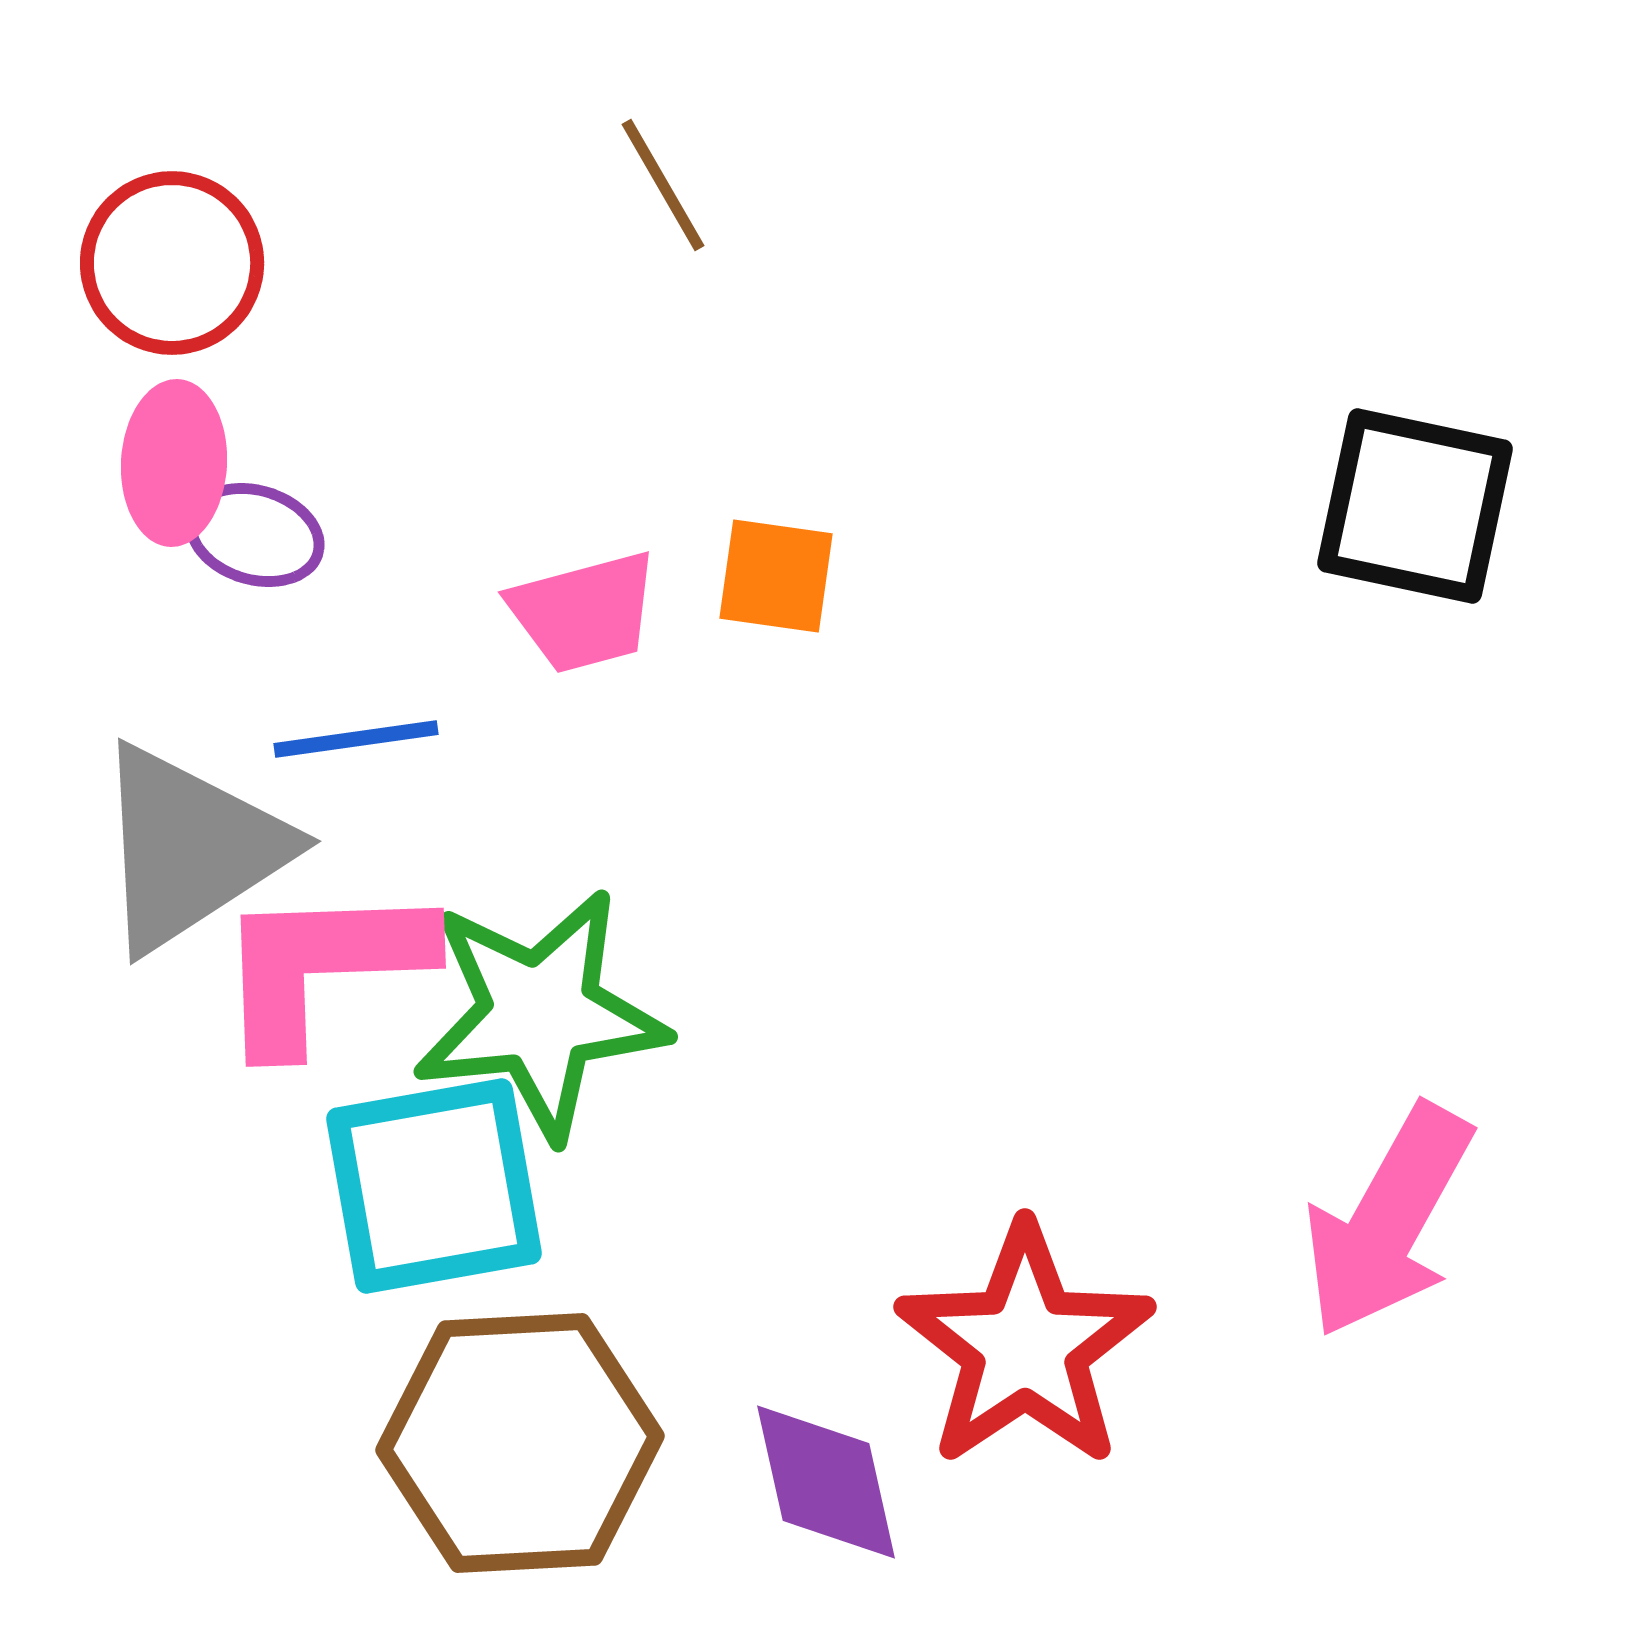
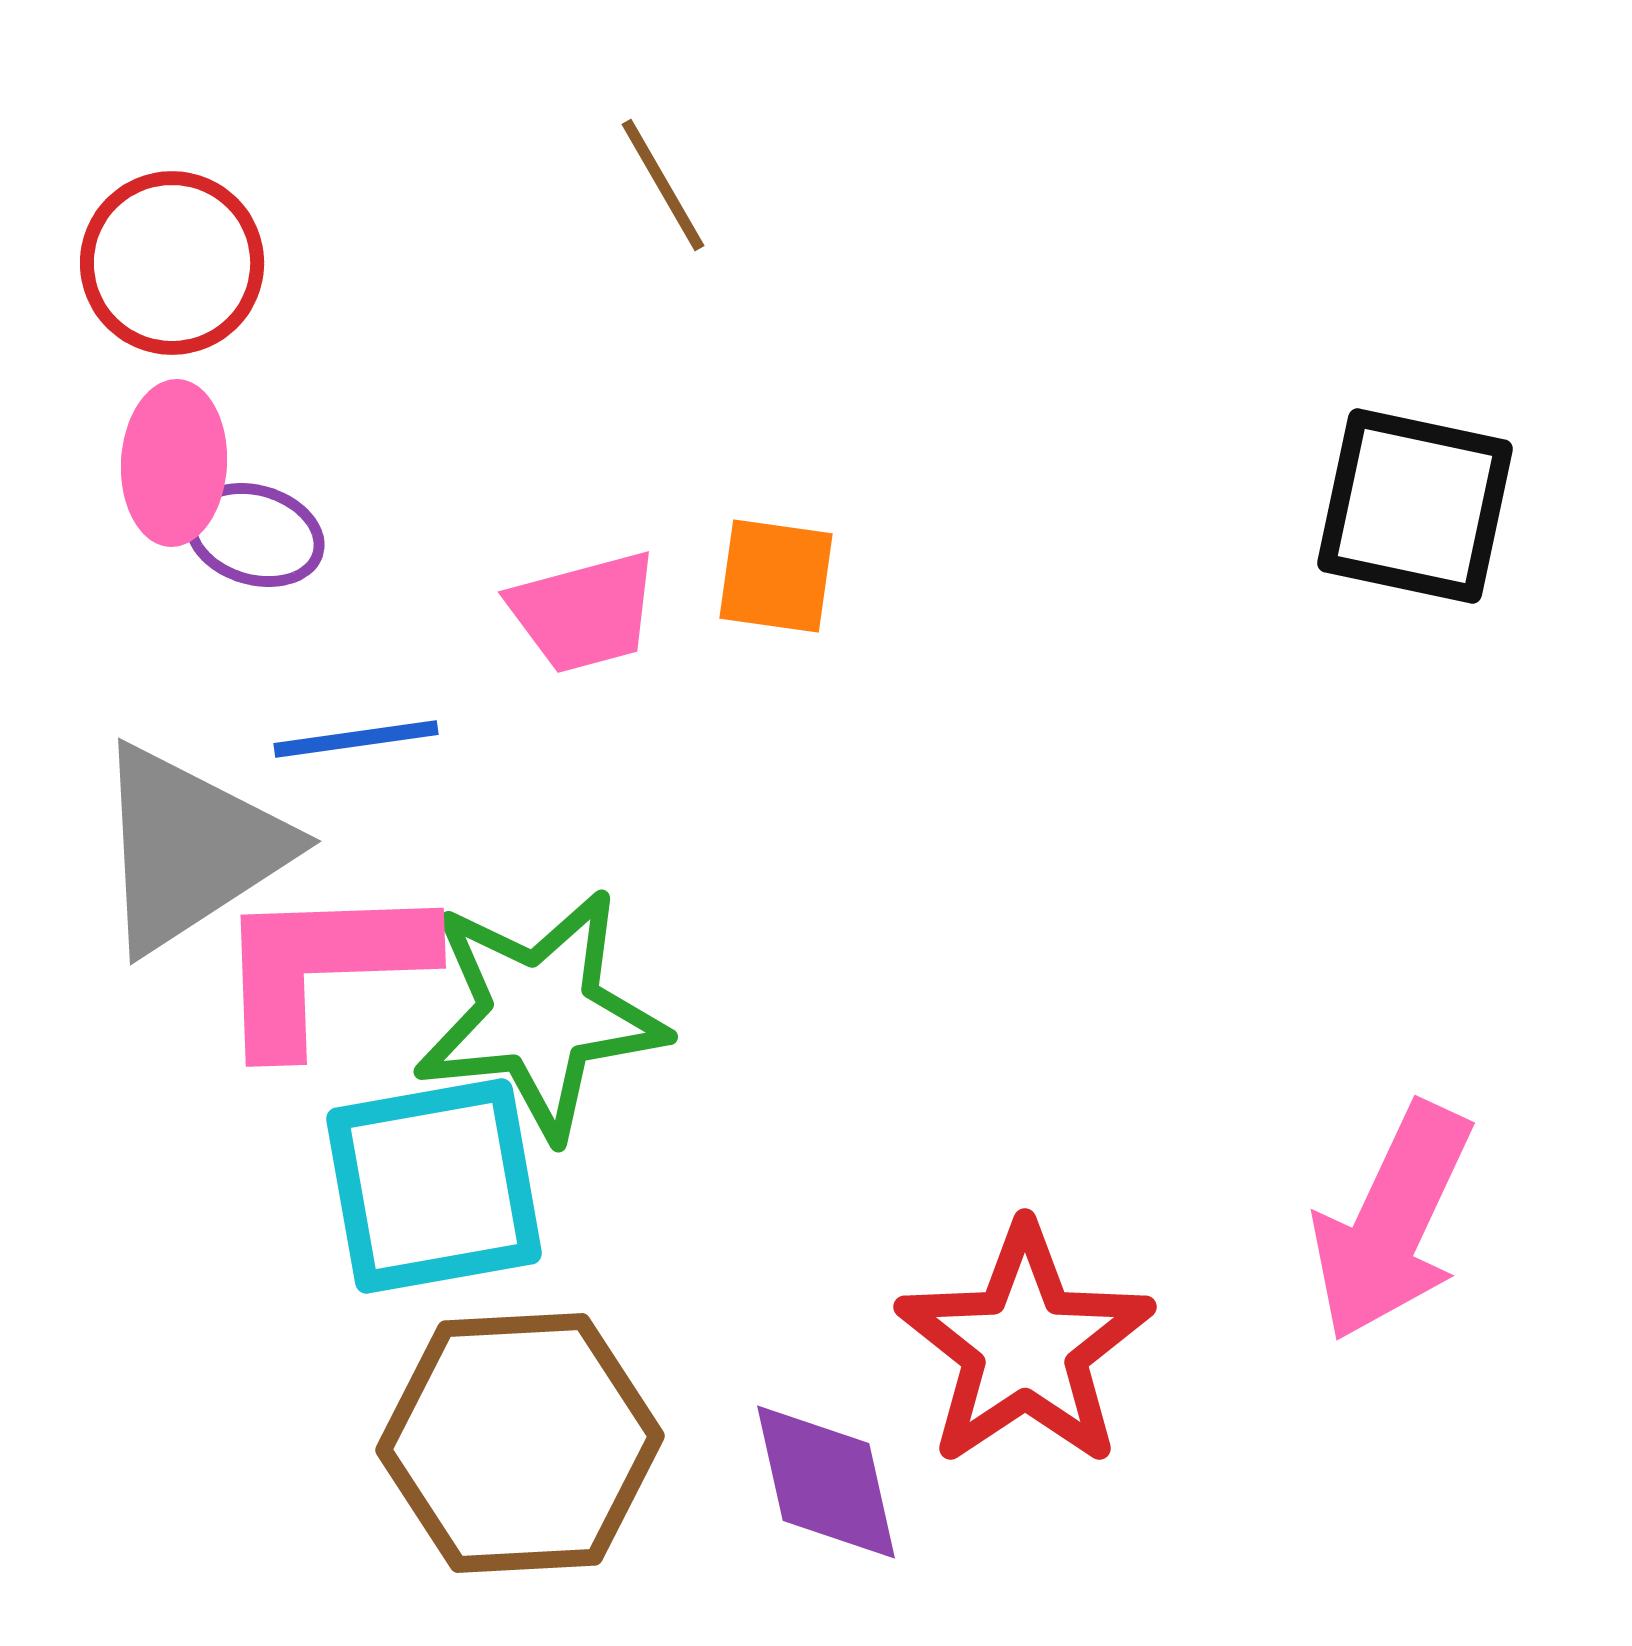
pink arrow: moved 4 px right, 1 px down; rotated 4 degrees counterclockwise
